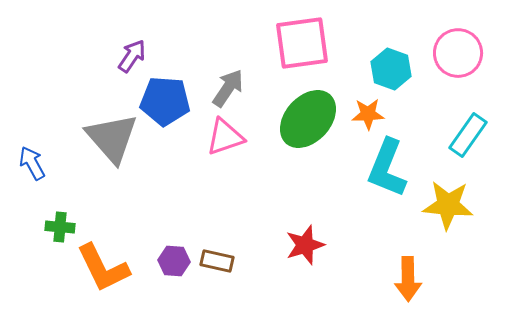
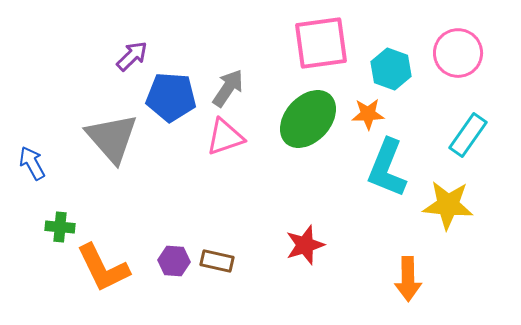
pink square: moved 19 px right
purple arrow: rotated 12 degrees clockwise
blue pentagon: moved 6 px right, 4 px up
